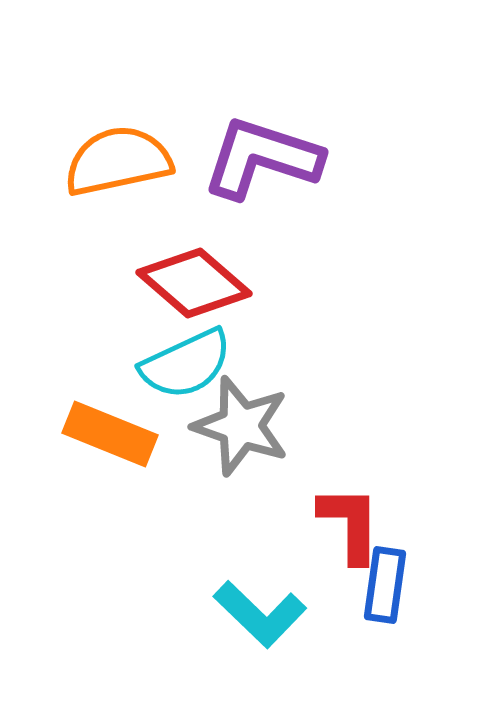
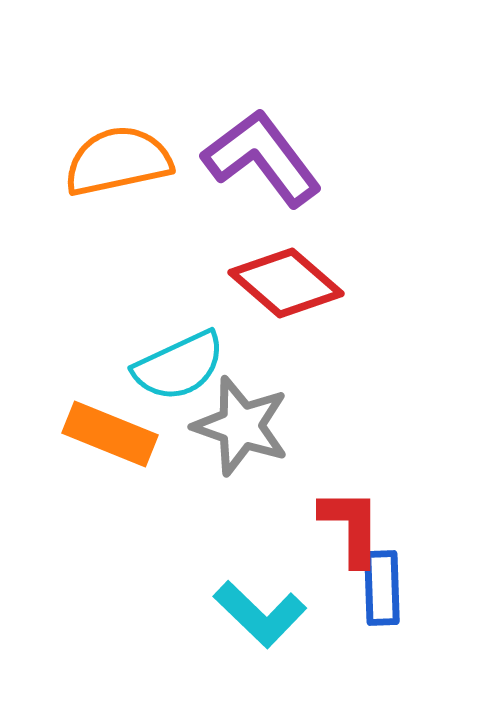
purple L-shape: rotated 35 degrees clockwise
red diamond: moved 92 px right
cyan semicircle: moved 7 px left, 2 px down
red L-shape: moved 1 px right, 3 px down
blue rectangle: moved 3 px left, 3 px down; rotated 10 degrees counterclockwise
